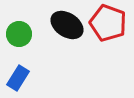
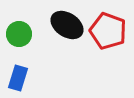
red pentagon: moved 8 px down
blue rectangle: rotated 15 degrees counterclockwise
